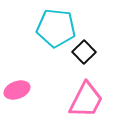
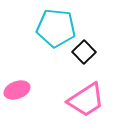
pink trapezoid: rotated 30 degrees clockwise
